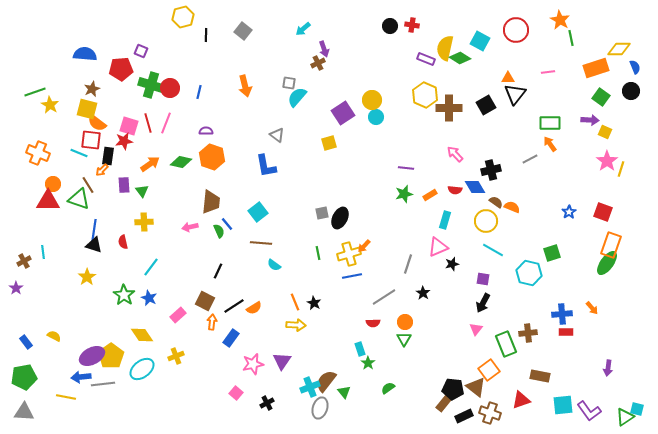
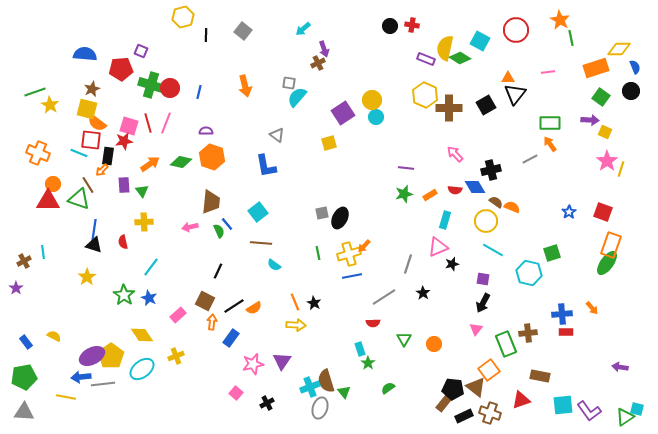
orange circle at (405, 322): moved 29 px right, 22 px down
purple arrow at (608, 368): moved 12 px right, 1 px up; rotated 91 degrees clockwise
brown semicircle at (326, 381): rotated 55 degrees counterclockwise
